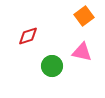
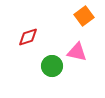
red diamond: moved 1 px down
pink triangle: moved 5 px left
